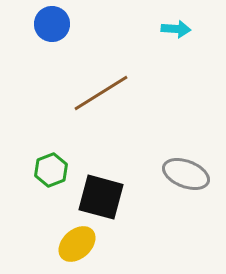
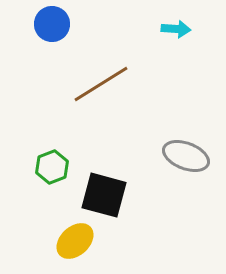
brown line: moved 9 px up
green hexagon: moved 1 px right, 3 px up
gray ellipse: moved 18 px up
black square: moved 3 px right, 2 px up
yellow ellipse: moved 2 px left, 3 px up
